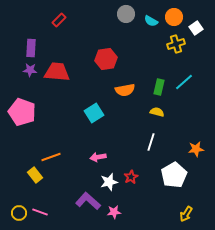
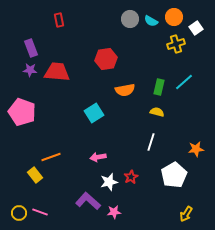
gray circle: moved 4 px right, 5 px down
red rectangle: rotated 56 degrees counterclockwise
purple rectangle: rotated 24 degrees counterclockwise
